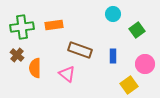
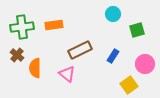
green square: rotated 21 degrees clockwise
brown rectangle: rotated 45 degrees counterclockwise
blue rectangle: rotated 32 degrees clockwise
